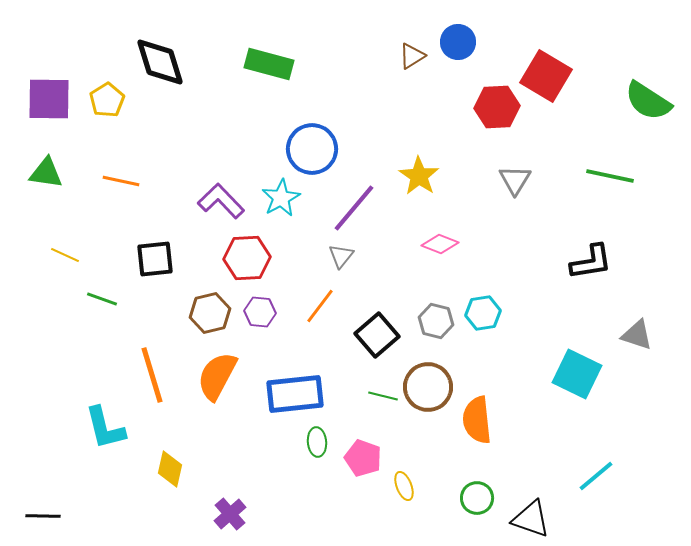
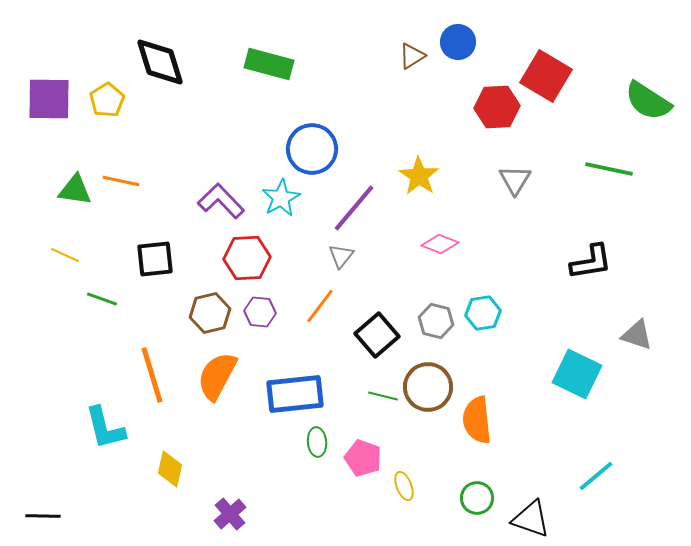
green triangle at (46, 173): moved 29 px right, 17 px down
green line at (610, 176): moved 1 px left, 7 px up
